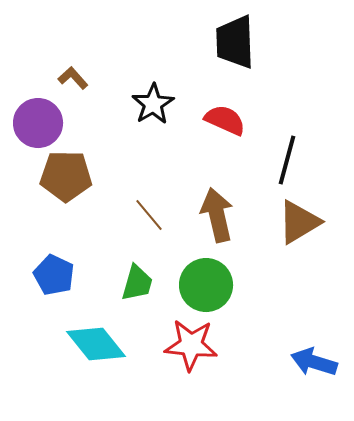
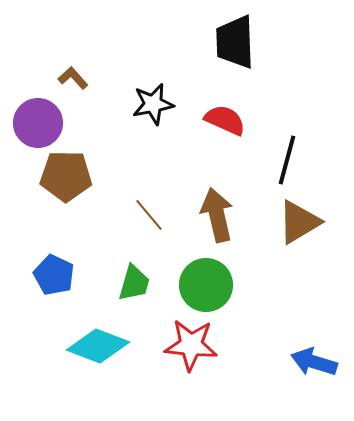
black star: rotated 21 degrees clockwise
green trapezoid: moved 3 px left
cyan diamond: moved 2 px right, 2 px down; rotated 30 degrees counterclockwise
